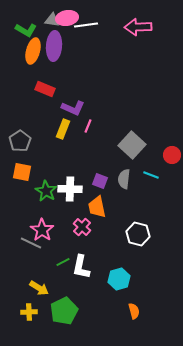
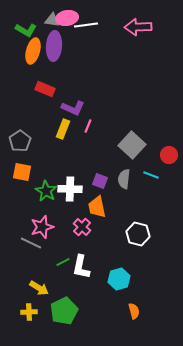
red circle: moved 3 px left
pink star: moved 3 px up; rotated 20 degrees clockwise
